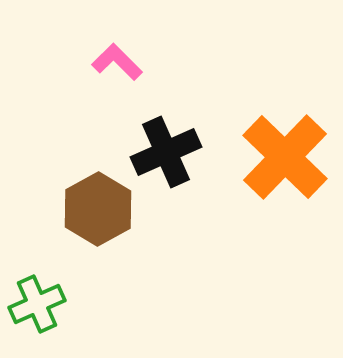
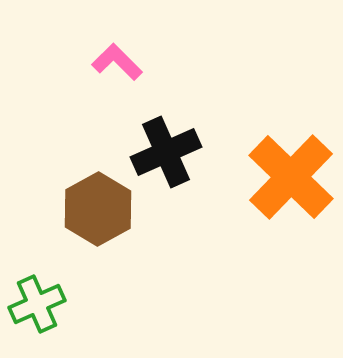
orange cross: moved 6 px right, 20 px down
